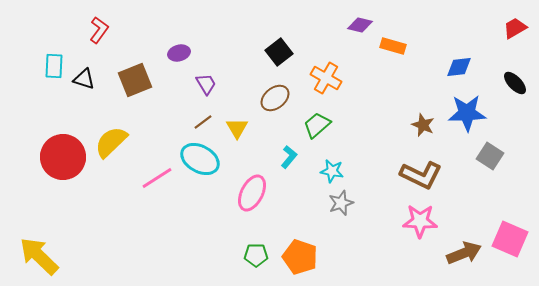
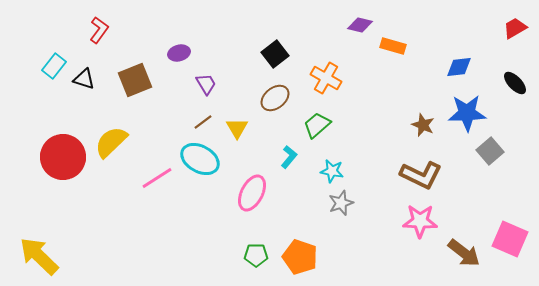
black square: moved 4 px left, 2 px down
cyan rectangle: rotated 35 degrees clockwise
gray square: moved 5 px up; rotated 16 degrees clockwise
brown arrow: rotated 60 degrees clockwise
